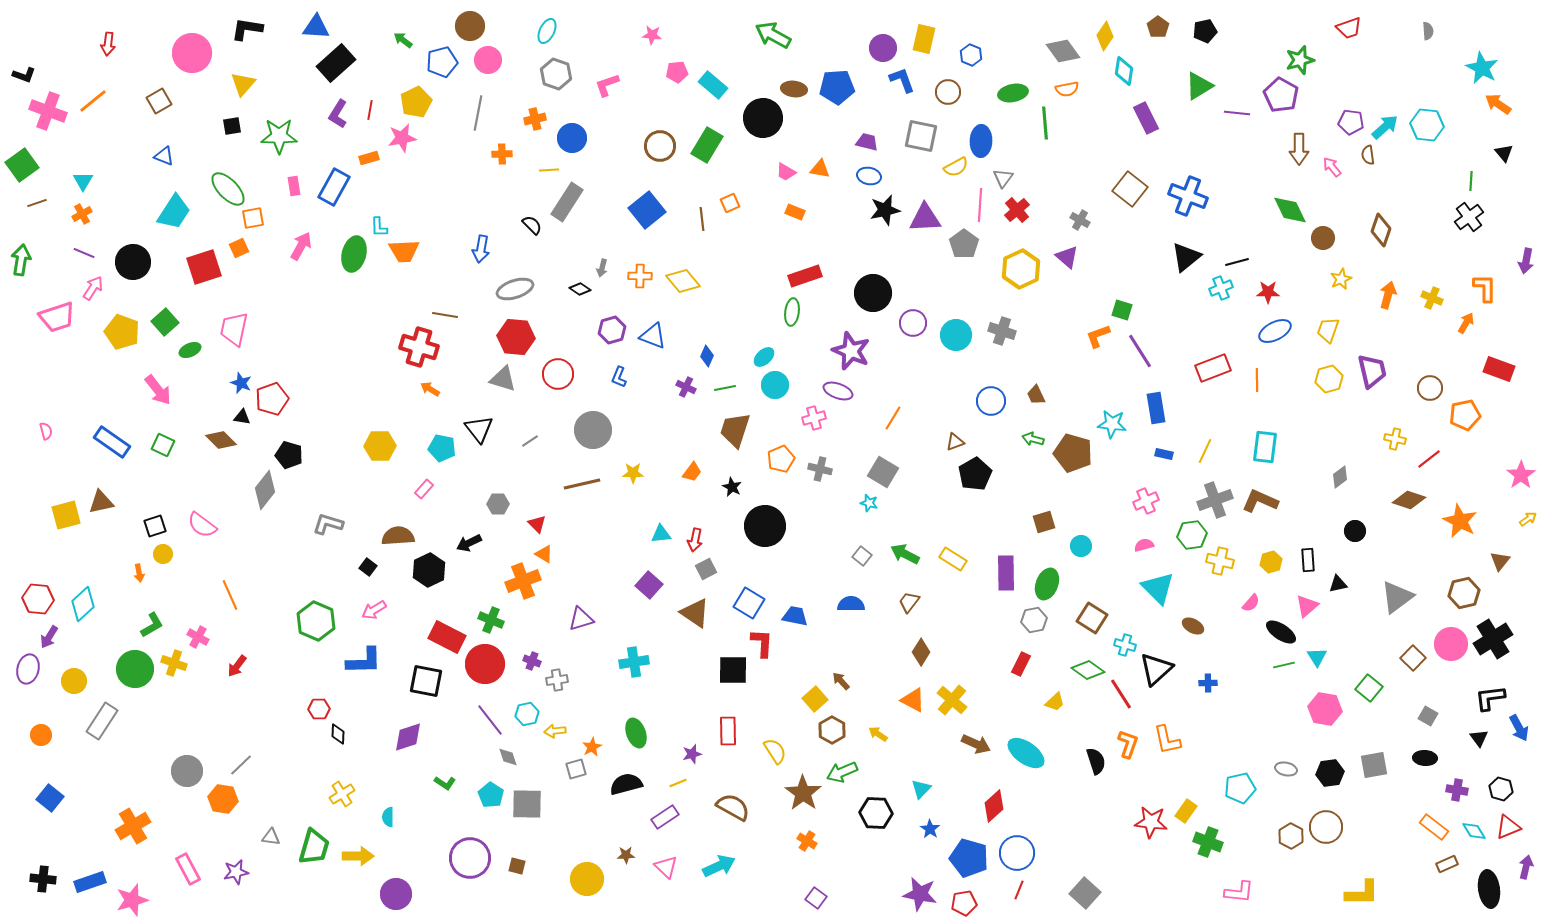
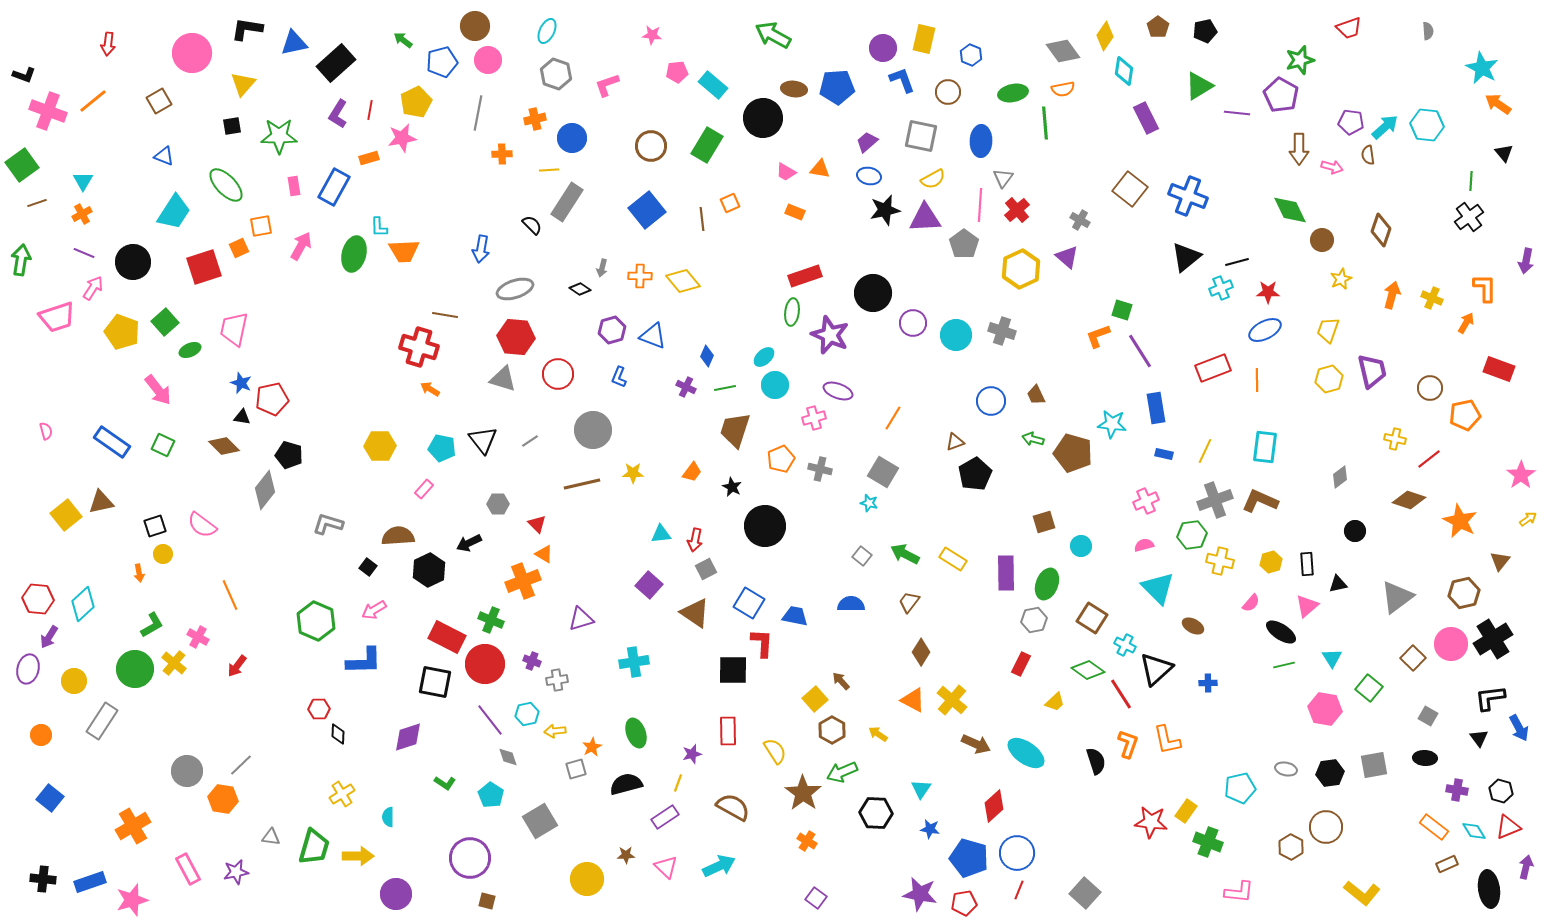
brown circle at (470, 26): moved 5 px right
blue triangle at (316, 27): moved 22 px left, 16 px down; rotated 16 degrees counterclockwise
orange semicircle at (1067, 89): moved 4 px left
purple trapezoid at (867, 142): rotated 55 degrees counterclockwise
brown circle at (660, 146): moved 9 px left
yellow semicircle at (956, 167): moved 23 px left, 12 px down
pink arrow at (1332, 167): rotated 145 degrees clockwise
green ellipse at (228, 189): moved 2 px left, 4 px up
orange square at (253, 218): moved 8 px right, 8 px down
brown circle at (1323, 238): moved 1 px left, 2 px down
orange arrow at (1388, 295): moved 4 px right
blue ellipse at (1275, 331): moved 10 px left, 1 px up
purple star at (851, 351): moved 21 px left, 16 px up
red pentagon at (272, 399): rotated 8 degrees clockwise
black triangle at (479, 429): moved 4 px right, 11 px down
brown diamond at (221, 440): moved 3 px right, 6 px down
yellow square at (66, 515): rotated 24 degrees counterclockwise
black rectangle at (1308, 560): moved 1 px left, 4 px down
cyan cross at (1125, 645): rotated 10 degrees clockwise
cyan triangle at (1317, 657): moved 15 px right, 1 px down
yellow cross at (174, 663): rotated 20 degrees clockwise
black square at (426, 681): moved 9 px right, 1 px down
yellow line at (678, 783): rotated 48 degrees counterclockwise
cyan triangle at (921, 789): rotated 10 degrees counterclockwise
black hexagon at (1501, 789): moved 2 px down
gray square at (527, 804): moved 13 px right, 17 px down; rotated 32 degrees counterclockwise
blue star at (930, 829): rotated 24 degrees counterclockwise
brown hexagon at (1291, 836): moved 11 px down
brown square at (517, 866): moved 30 px left, 35 px down
yellow L-shape at (1362, 893): rotated 39 degrees clockwise
